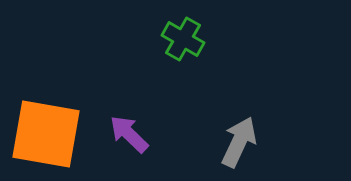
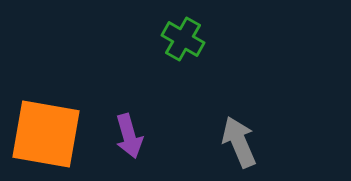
purple arrow: moved 2 px down; rotated 150 degrees counterclockwise
gray arrow: rotated 48 degrees counterclockwise
